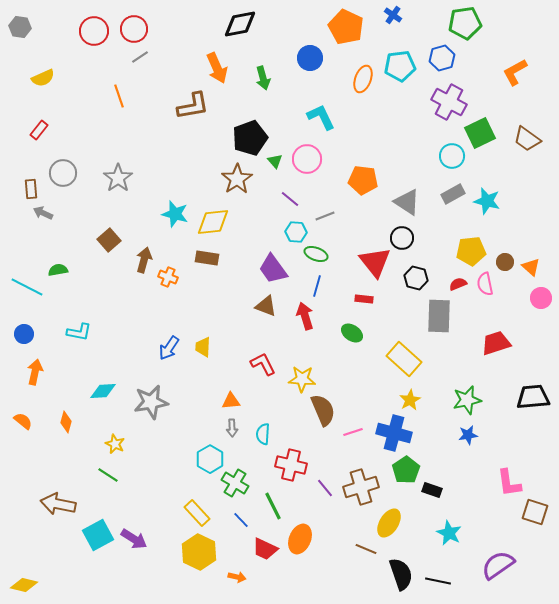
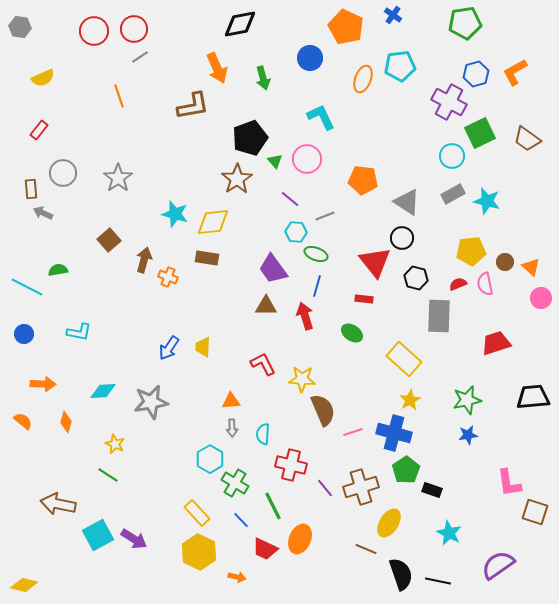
blue hexagon at (442, 58): moved 34 px right, 16 px down
brown triangle at (266, 306): rotated 20 degrees counterclockwise
orange arrow at (35, 372): moved 8 px right, 12 px down; rotated 80 degrees clockwise
